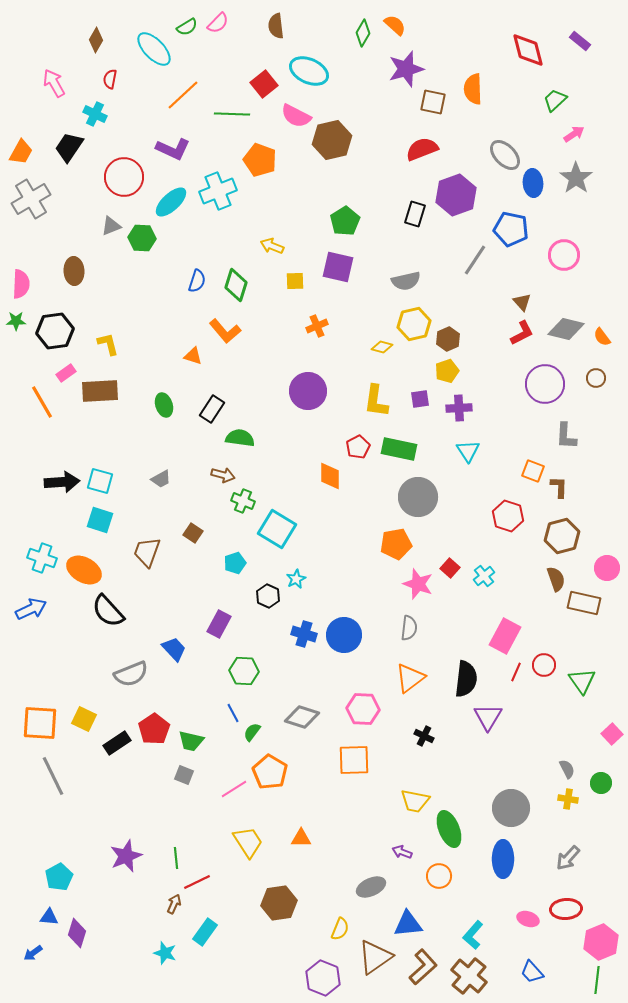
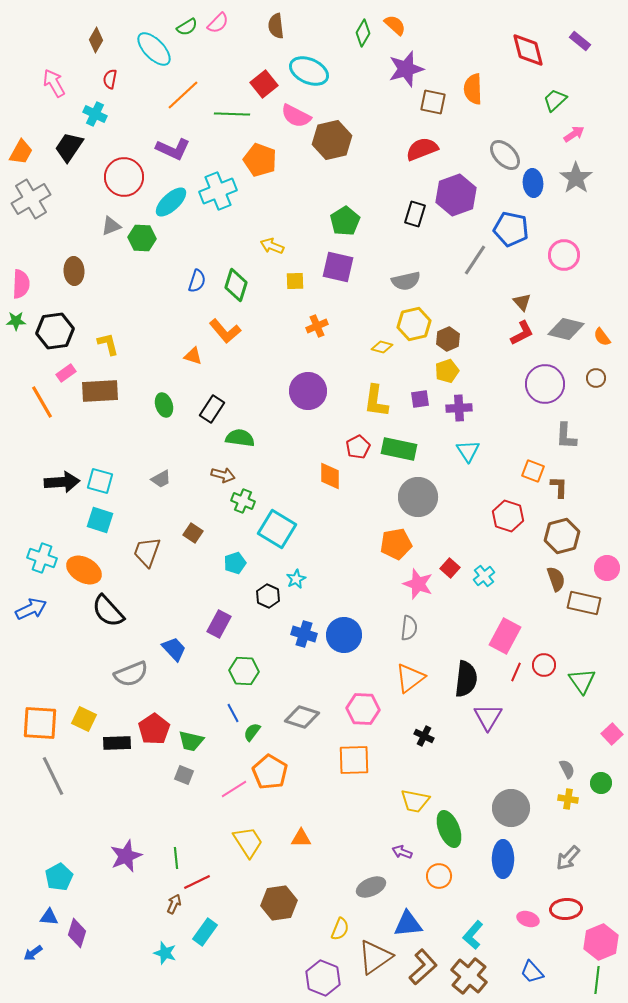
black rectangle at (117, 743): rotated 32 degrees clockwise
